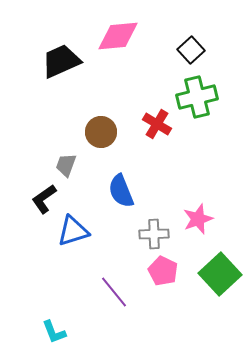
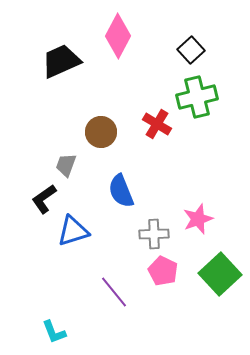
pink diamond: rotated 57 degrees counterclockwise
